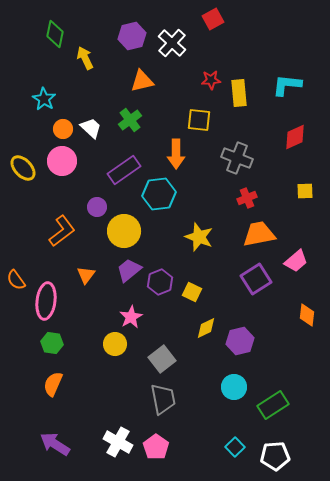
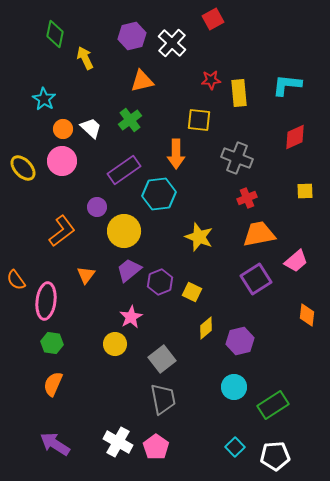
yellow diamond at (206, 328): rotated 15 degrees counterclockwise
